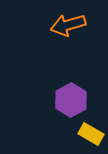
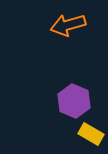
purple hexagon: moved 3 px right, 1 px down; rotated 8 degrees counterclockwise
